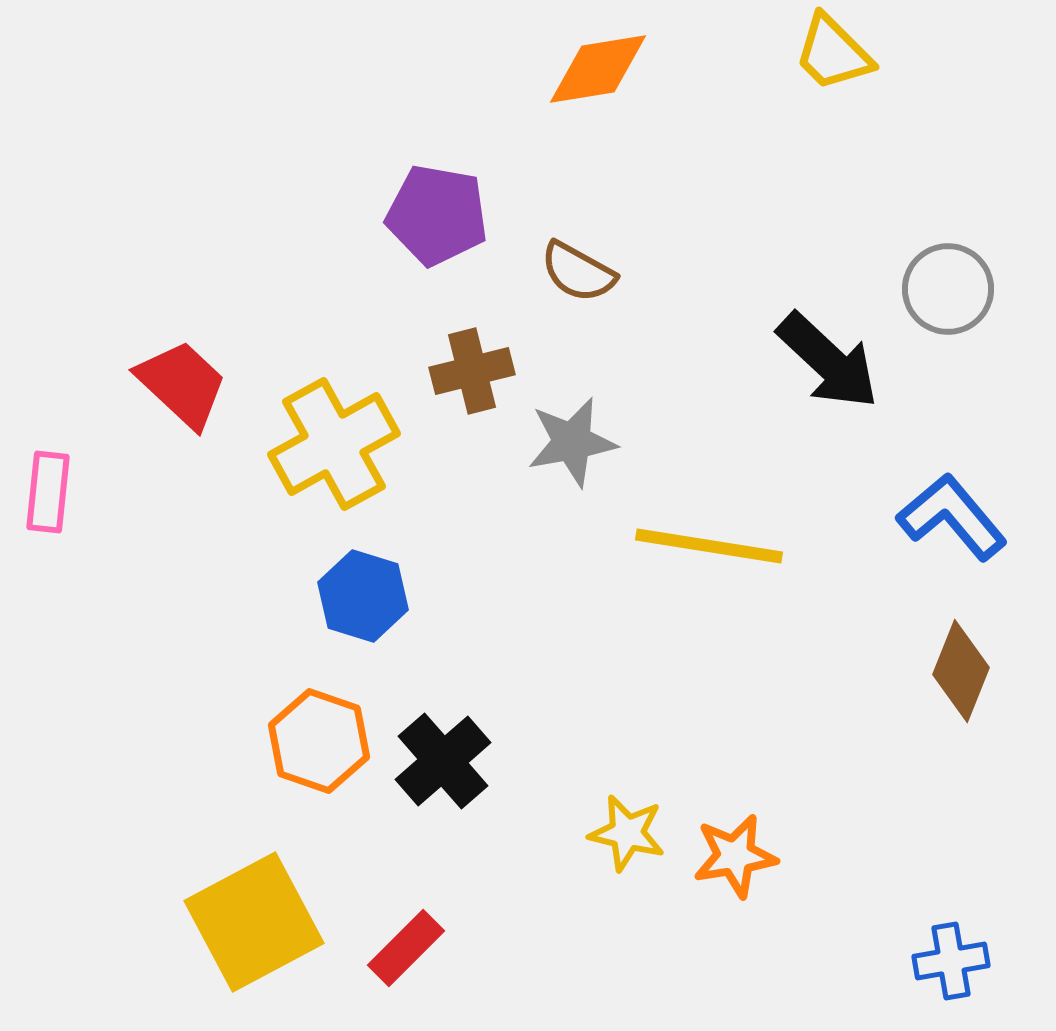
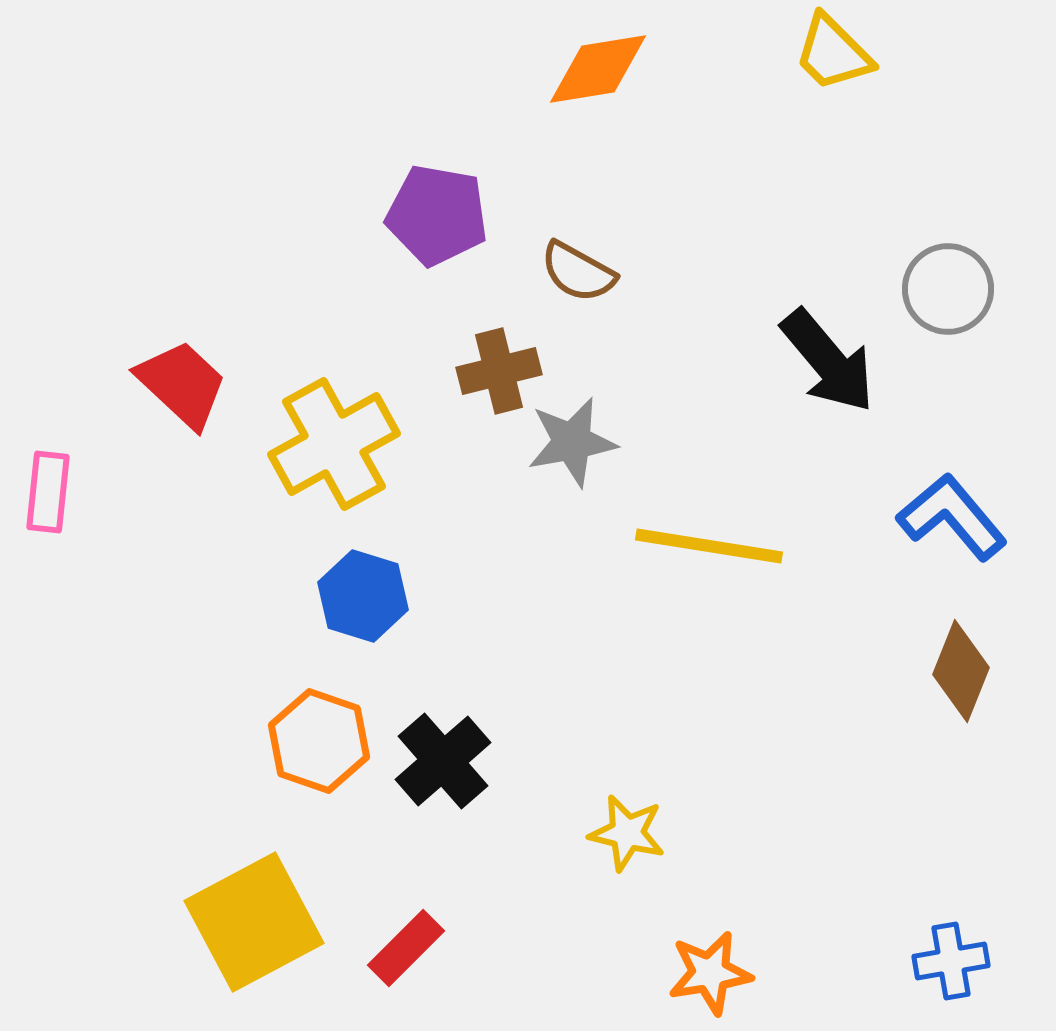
black arrow: rotated 7 degrees clockwise
brown cross: moved 27 px right
orange star: moved 25 px left, 117 px down
